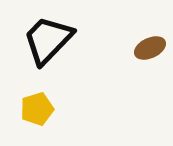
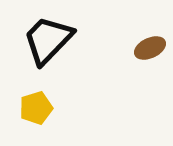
yellow pentagon: moved 1 px left, 1 px up
